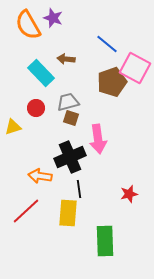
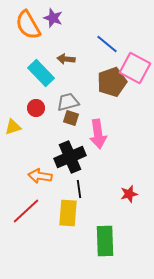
pink arrow: moved 5 px up
